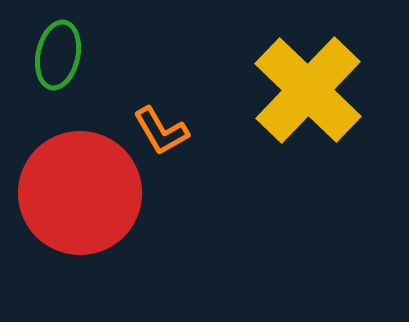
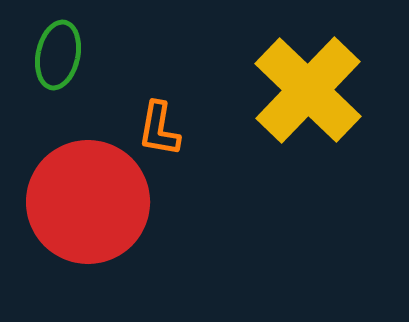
orange L-shape: moved 2 px left, 2 px up; rotated 40 degrees clockwise
red circle: moved 8 px right, 9 px down
